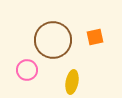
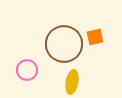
brown circle: moved 11 px right, 4 px down
